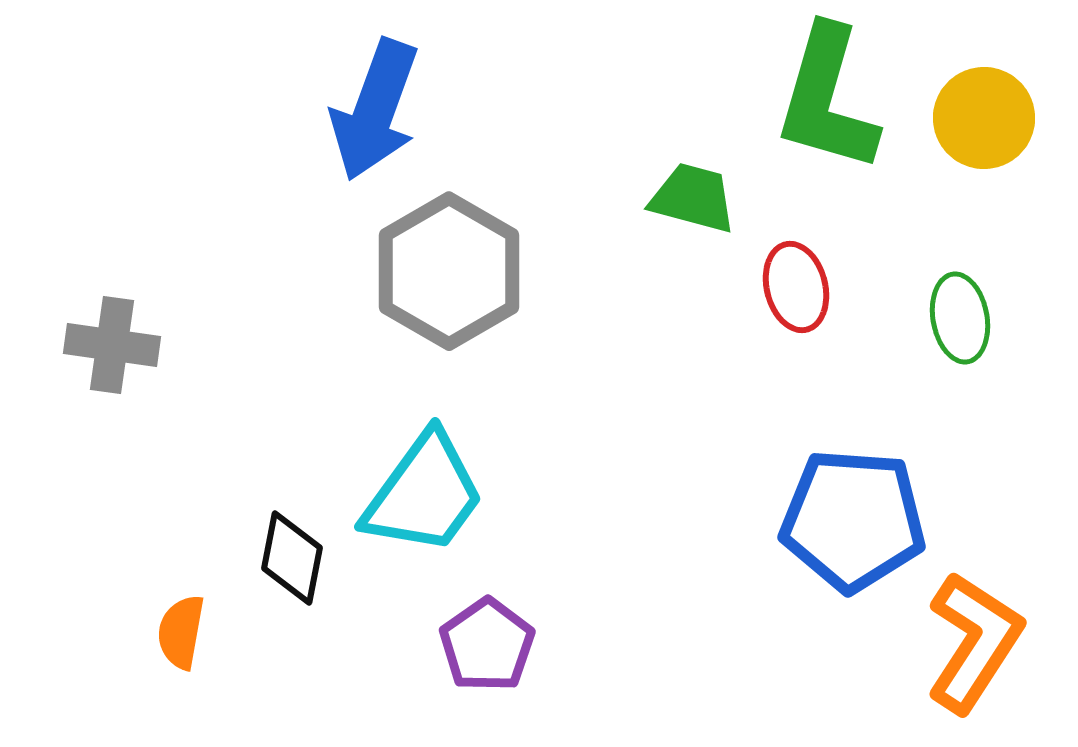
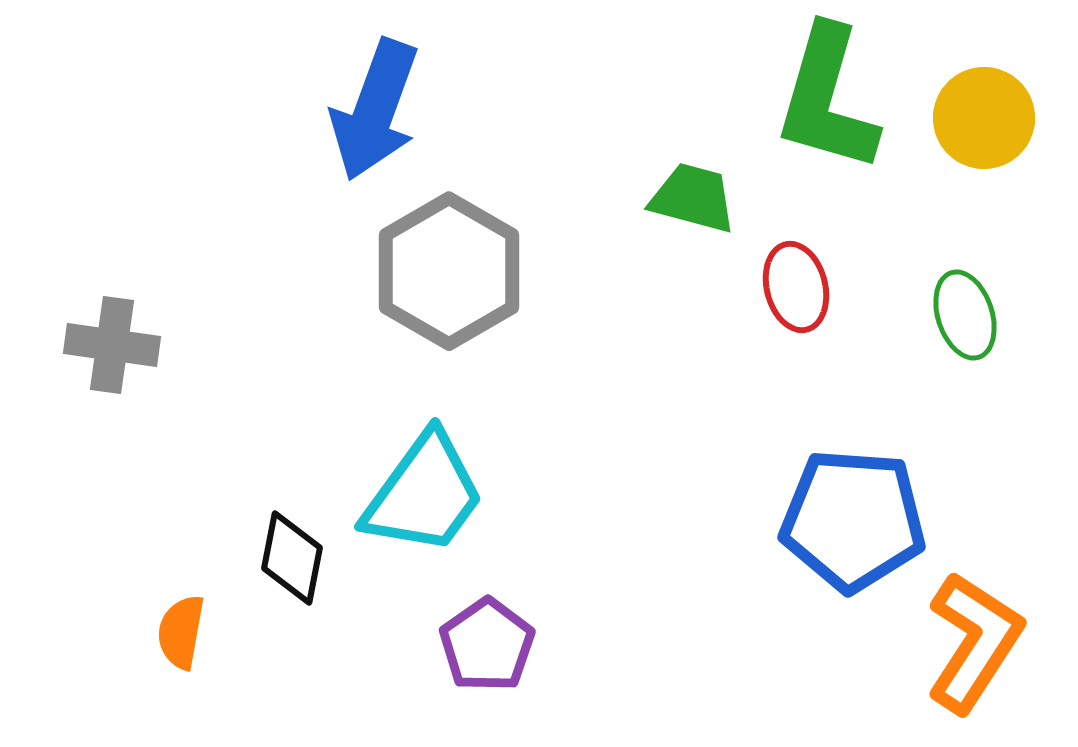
green ellipse: moved 5 px right, 3 px up; rotated 8 degrees counterclockwise
